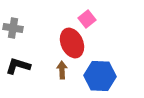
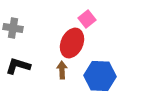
red ellipse: rotated 48 degrees clockwise
